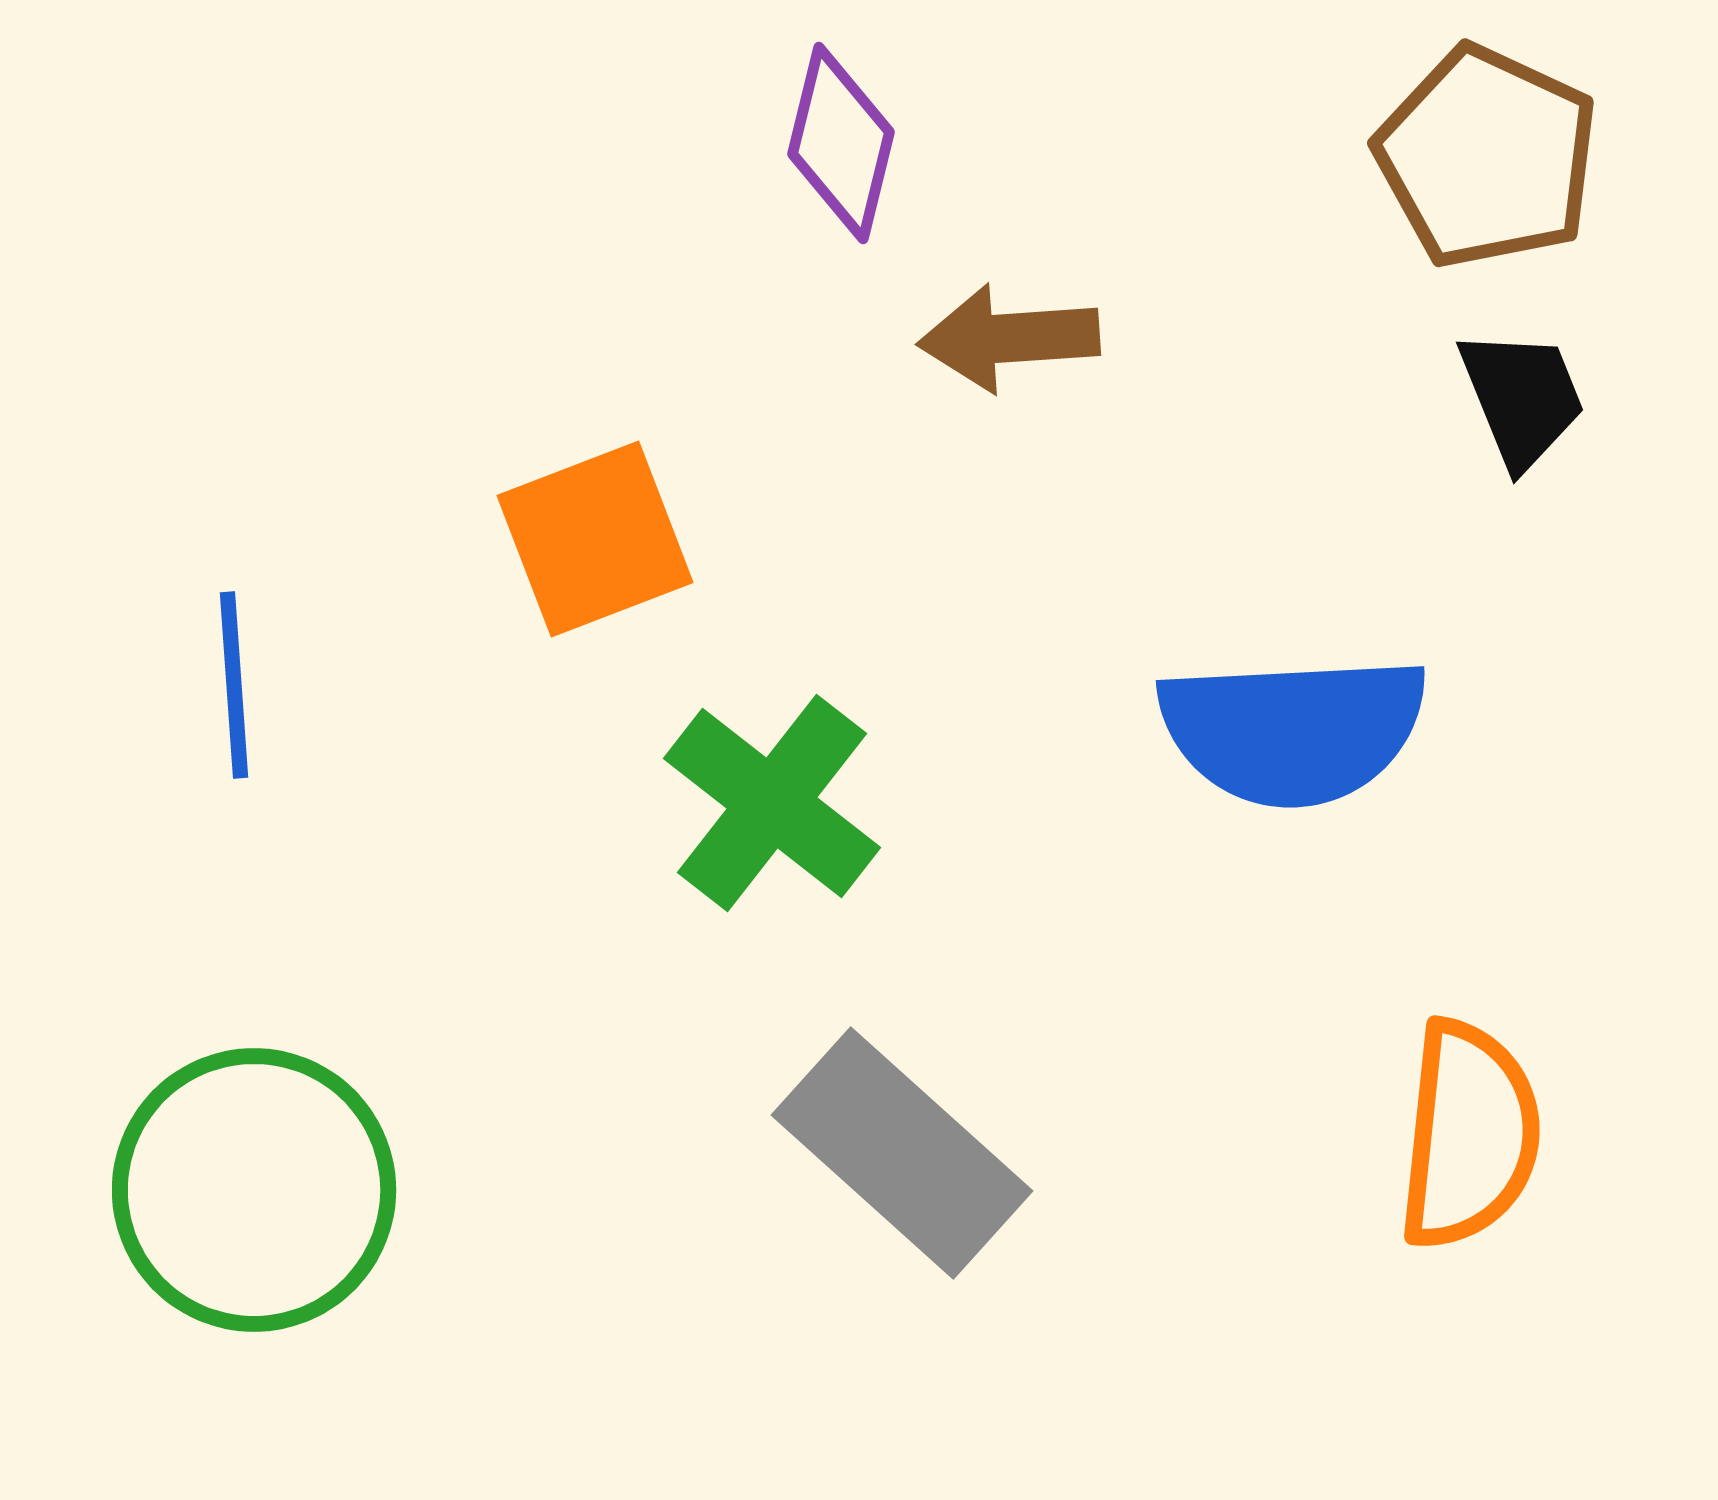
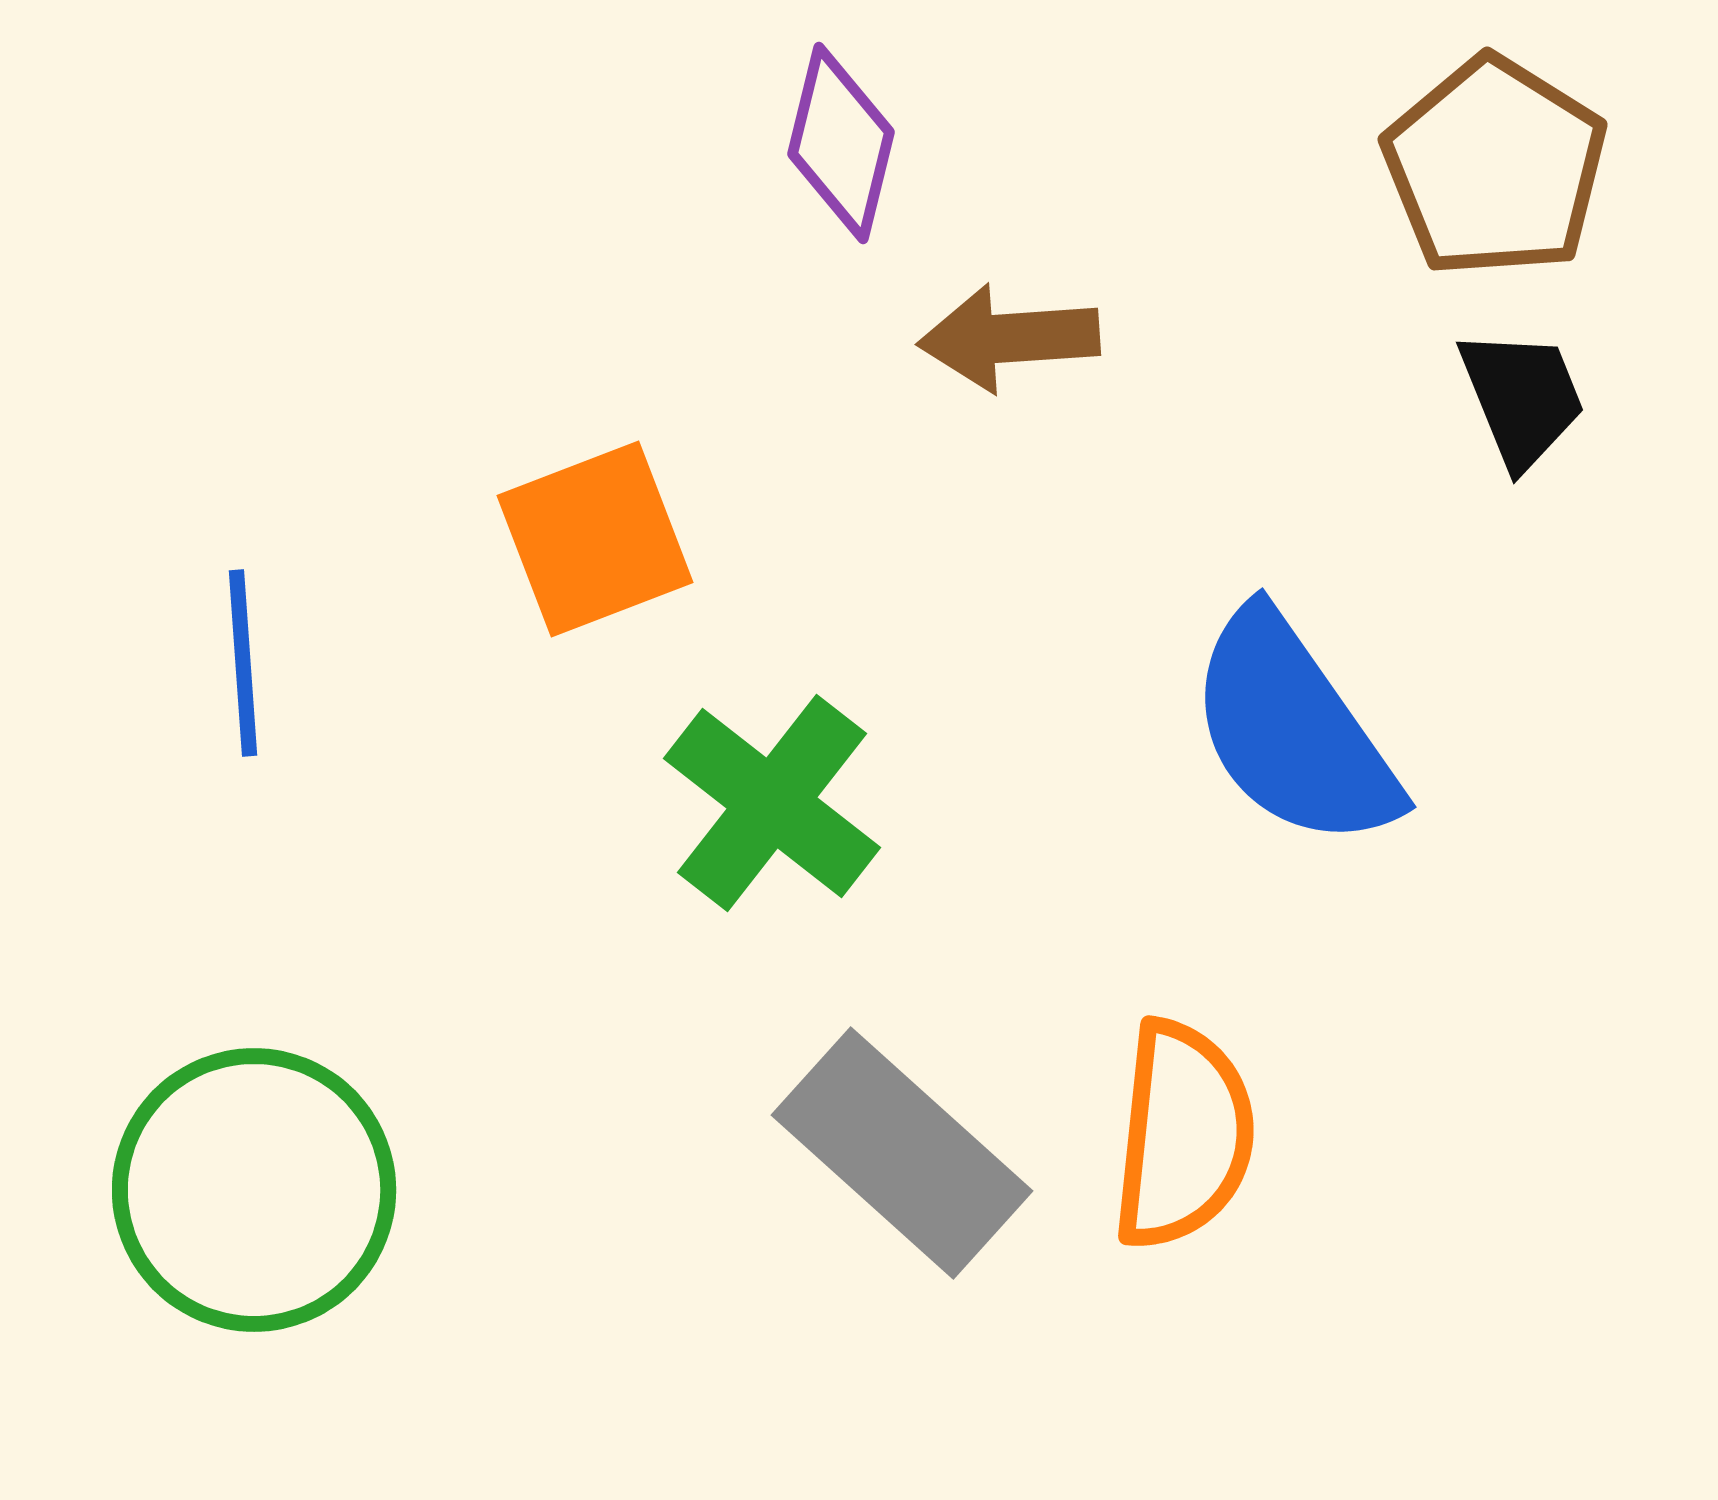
brown pentagon: moved 8 px right, 10 px down; rotated 7 degrees clockwise
blue line: moved 9 px right, 22 px up
blue semicircle: rotated 58 degrees clockwise
orange semicircle: moved 286 px left
